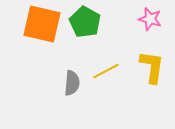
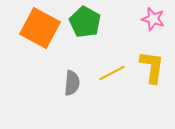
pink star: moved 3 px right
orange square: moved 2 px left, 4 px down; rotated 15 degrees clockwise
yellow line: moved 6 px right, 2 px down
